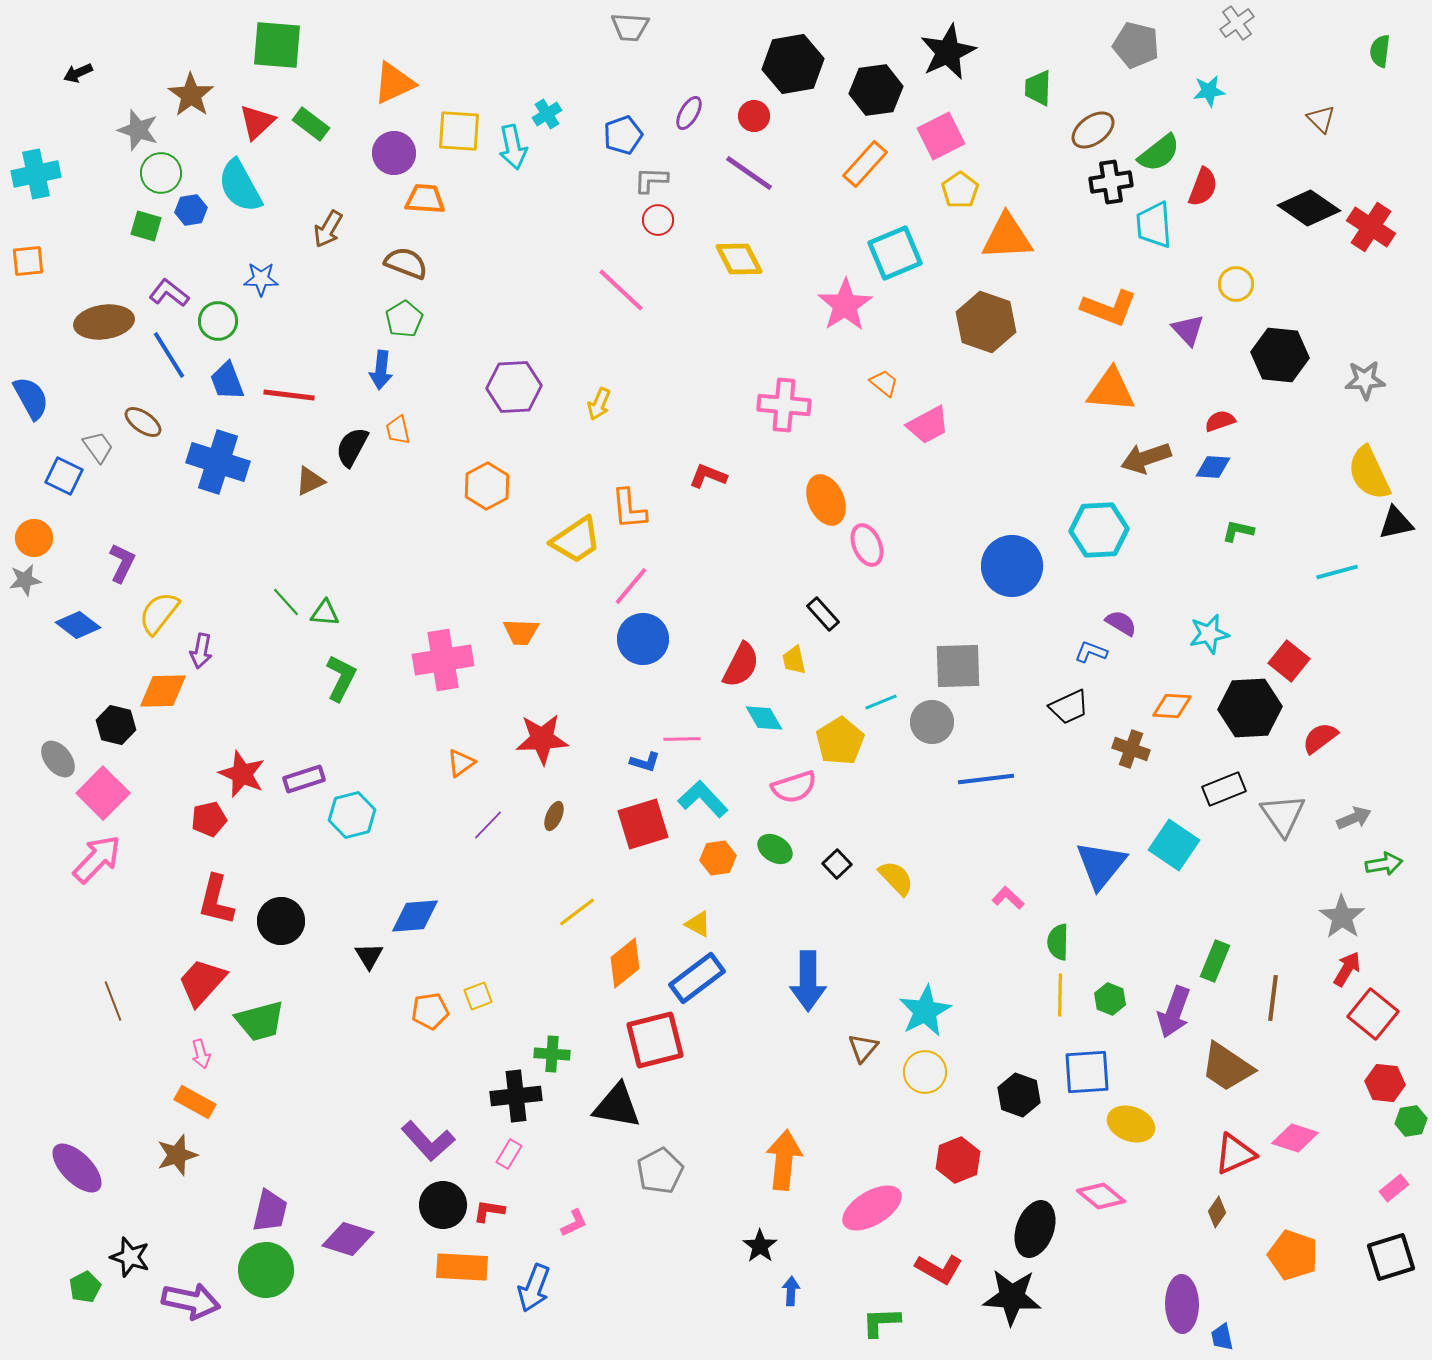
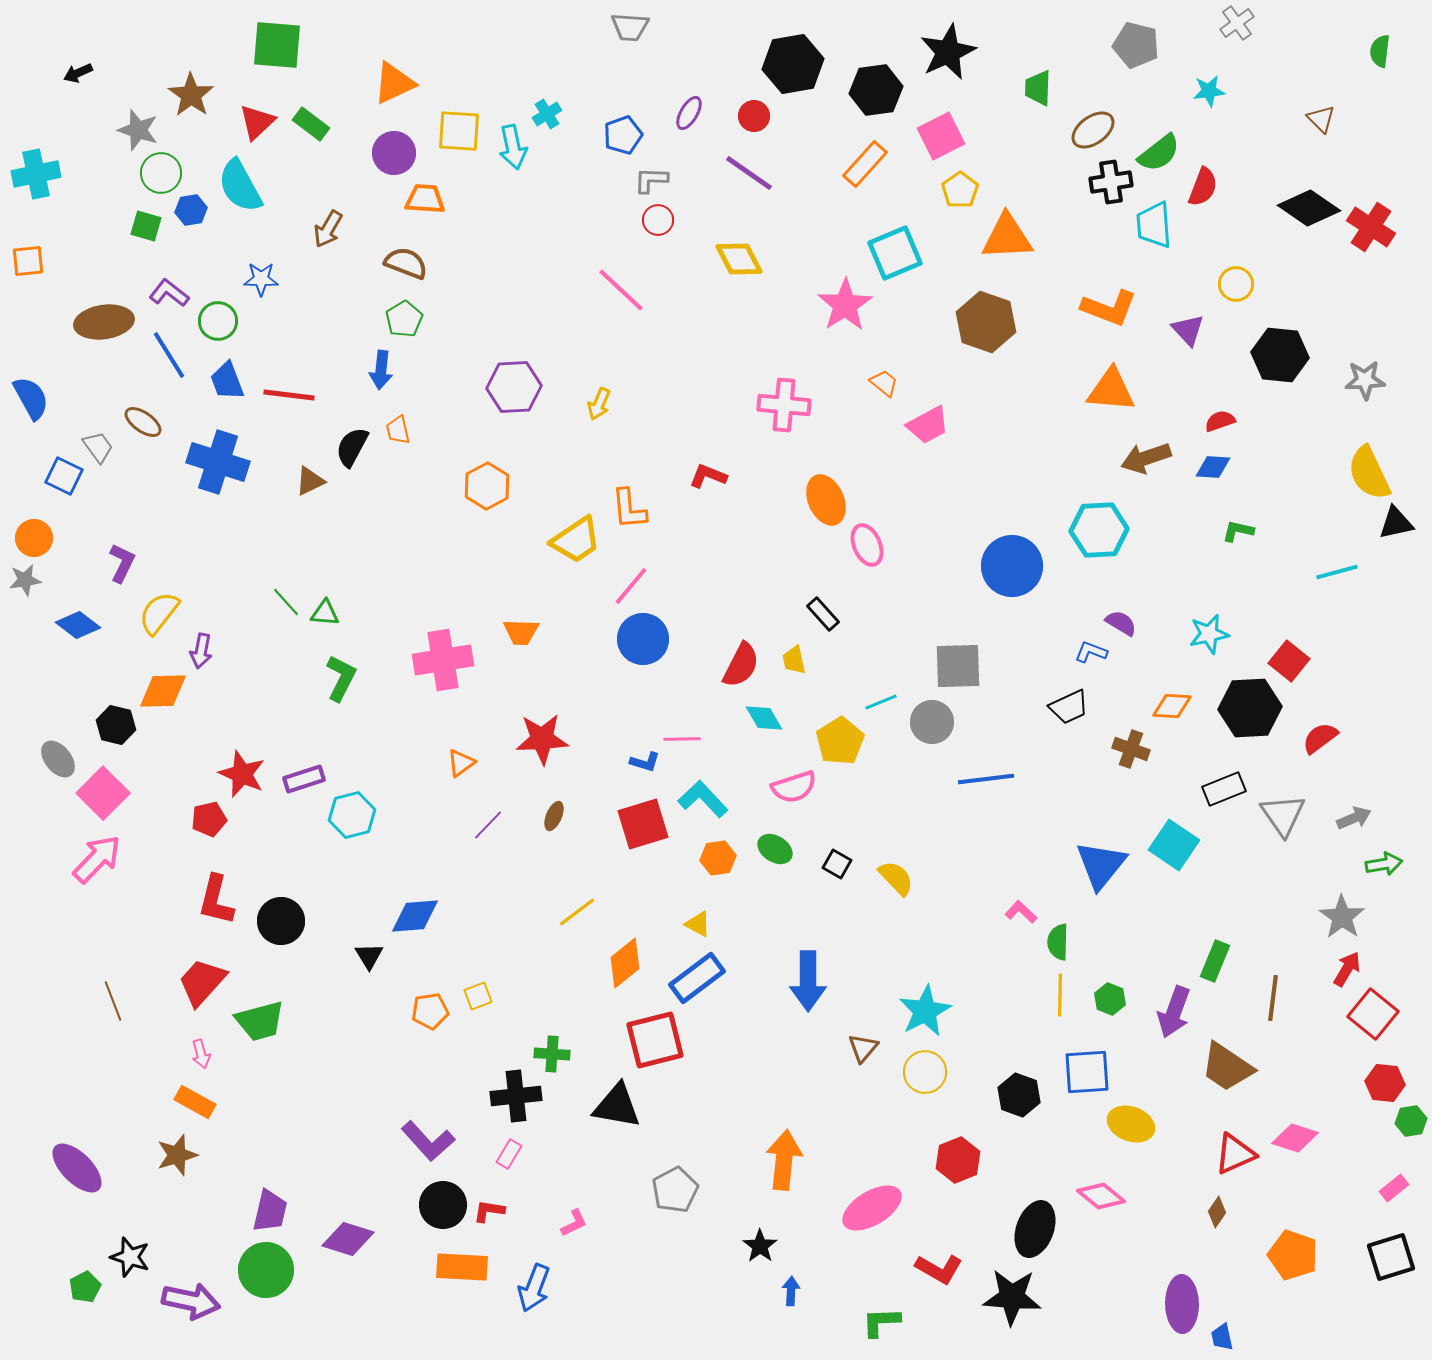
black square at (837, 864): rotated 16 degrees counterclockwise
pink L-shape at (1008, 898): moved 13 px right, 14 px down
gray pentagon at (660, 1171): moved 15 px right, 19 px down
